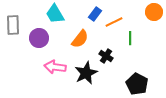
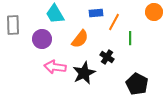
blue rectangle: moved 1 px right, 1 px up; rotated 48 degrees clockwise
orange line: rotated 36 degrees counterclockwise
purple circle: moved 3 px right, 1 px down
black cross: moved 1 px right, 1 px down
black star: moved 2 px left
